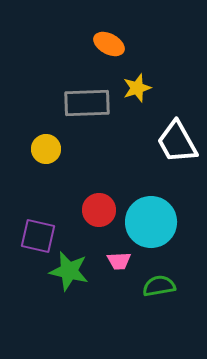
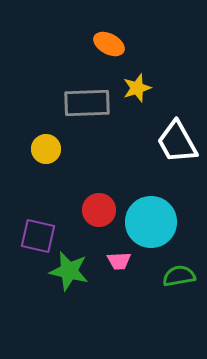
green semicircle: moved 20 px right, 10 px up
